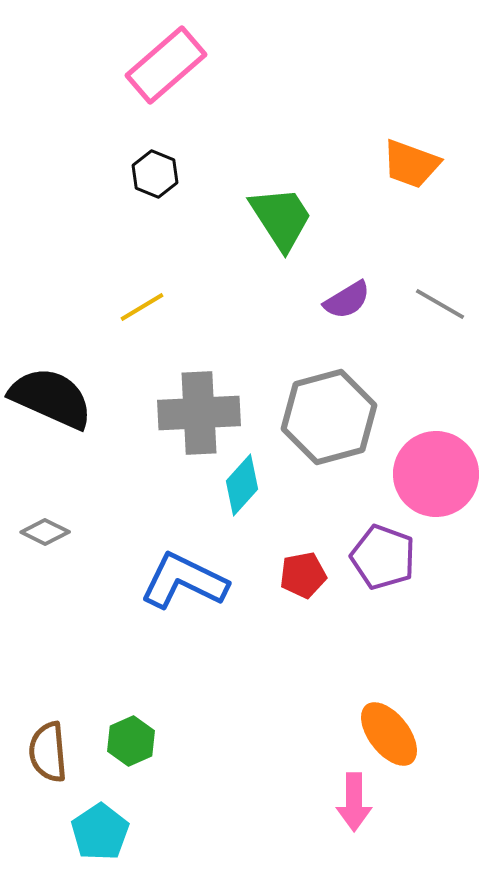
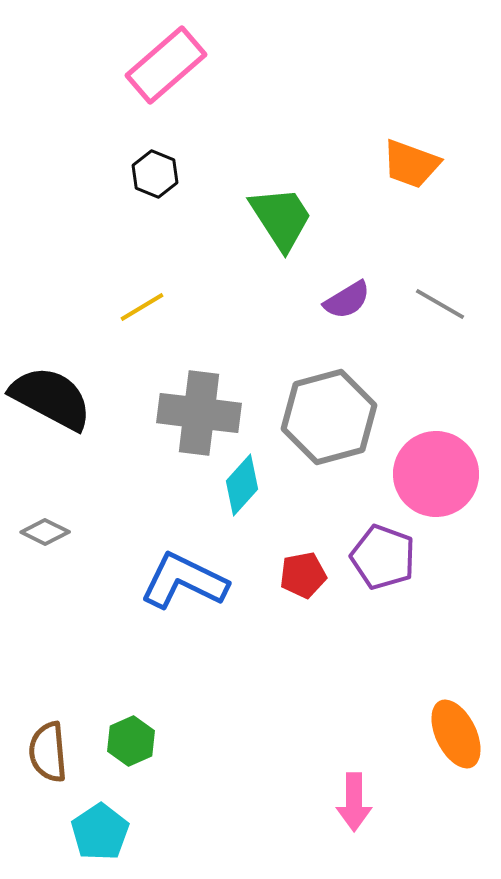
black semicircle: rotated 4 degrees clockwise
gray cross: rotated 10 degrees clockwise
orange ellipse: moved 67 px right; rotated 12 degrees clockwise
